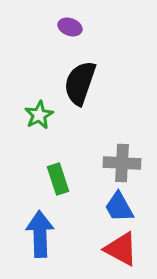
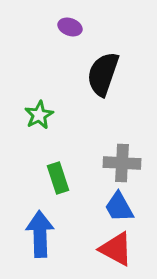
black semicircle: moved 23 px right, 9 px up
green rectangle: moved 1 px up
red triangle: moved 5 px left
